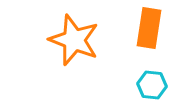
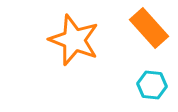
orange rectangle: rotated 51 degrees counterclockwise
